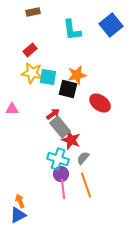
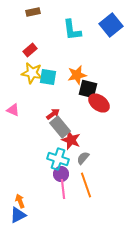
black square: moved 20 px right
red ellipse: moved 1 px left
pink triangle: moved 1 px right, 1 px down; rotated 24 degrees clockwise
